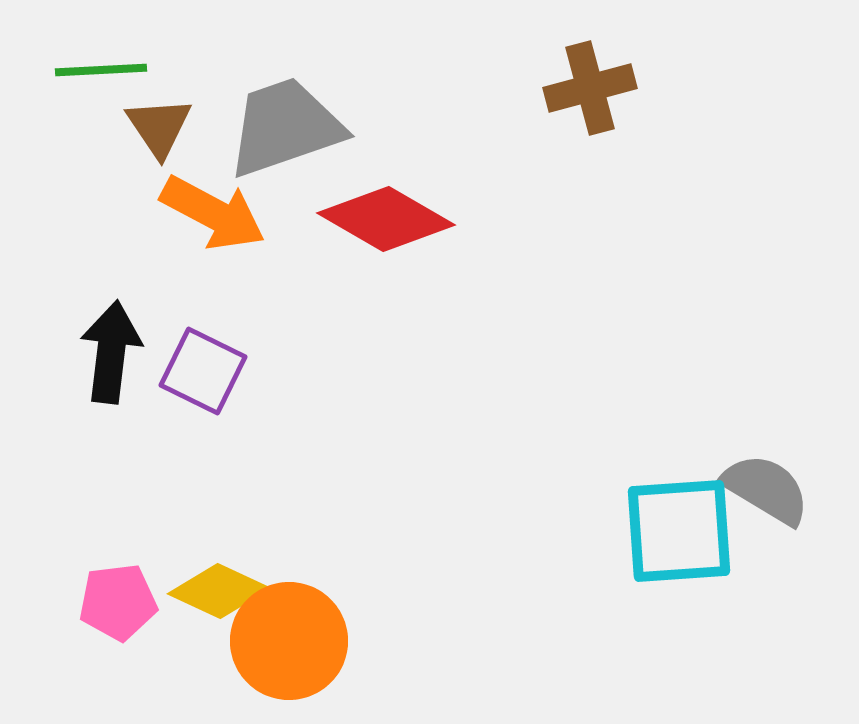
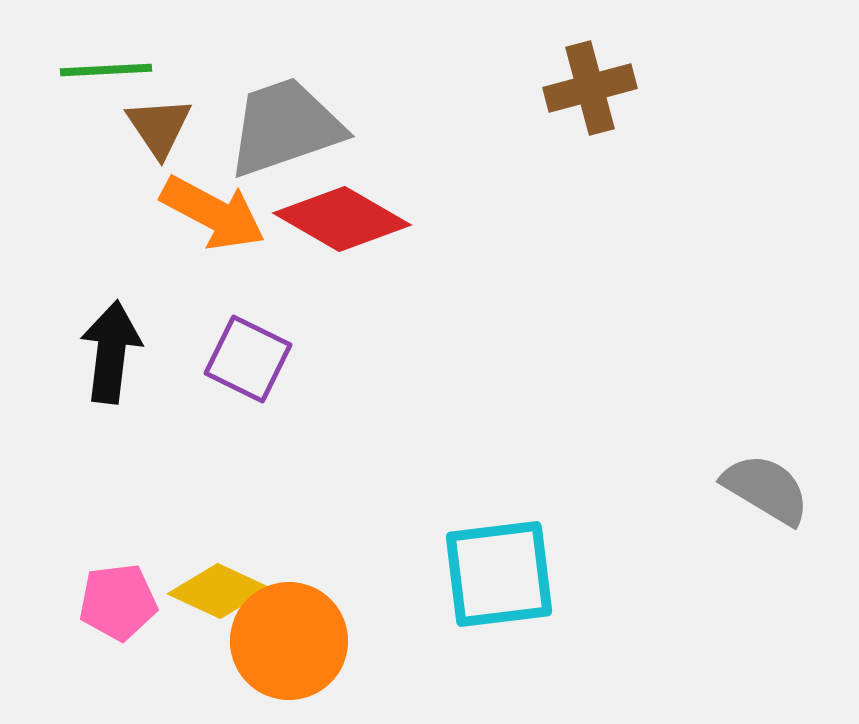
green line: moved 5 px right
red diamond: moved 44 px left
purple square: moved 45 px right, 12 px up
cyan square: moved 180 px left, 43 px down; rotated 3 degrees counterclockwise
